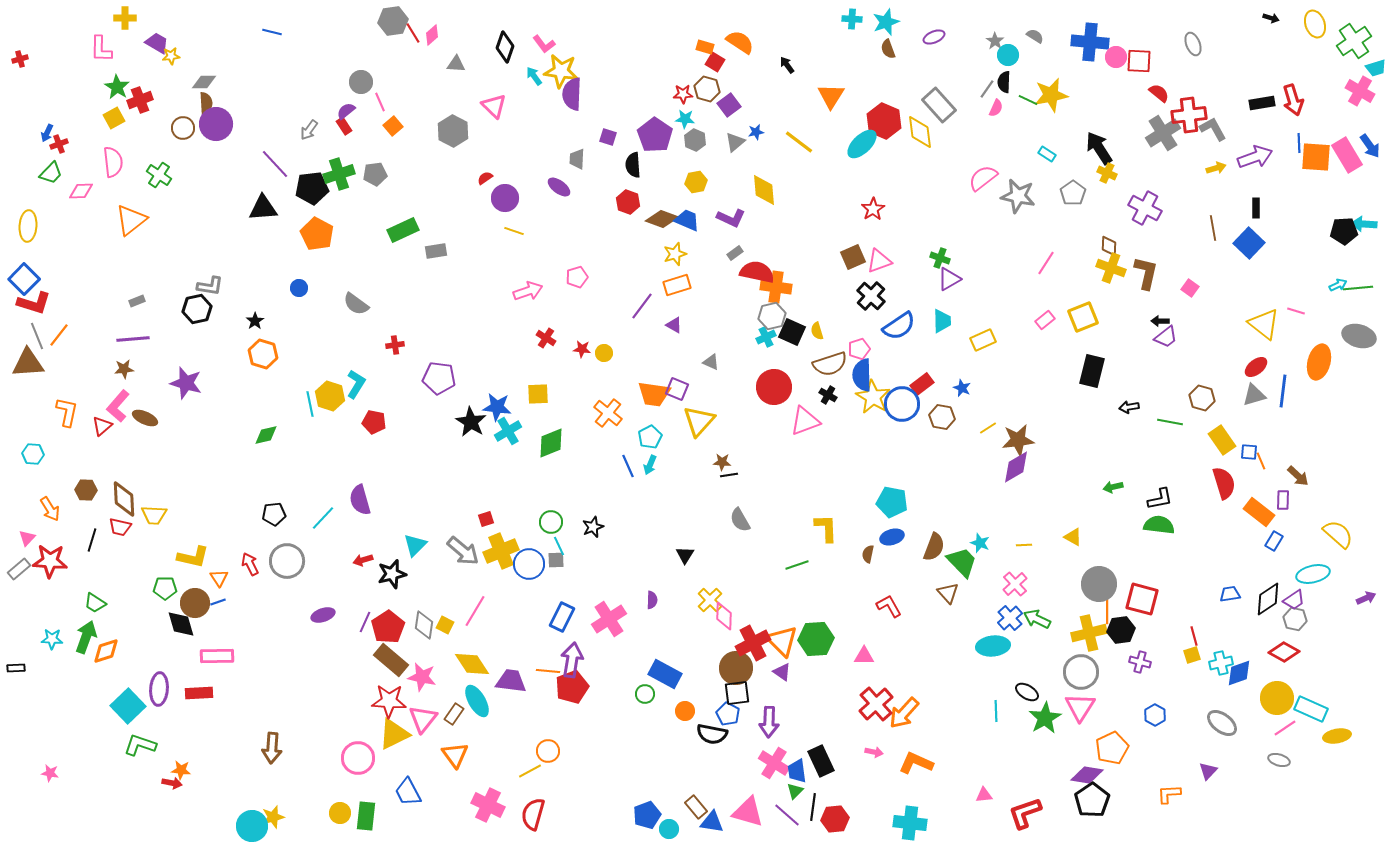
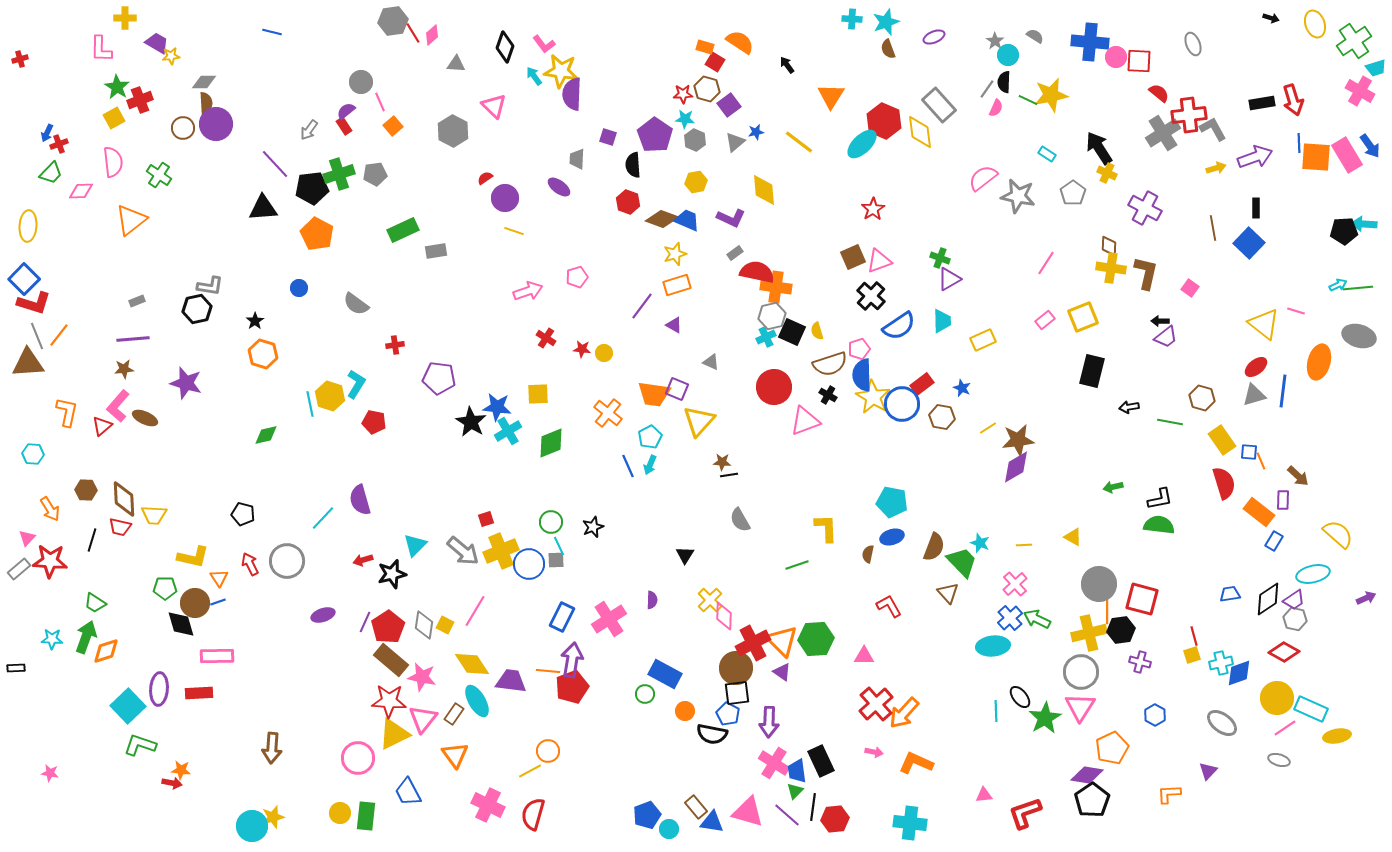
yellow cross at (1111, 268): rotated 12 degrees counterclockwise
black pentagon at (274, 514): moved 31 px left; rotated 20 degrees clockwise
black ellipse at (1027, 692): moved 7 px left, 5 px down; rotated 20 degrees clockwise
